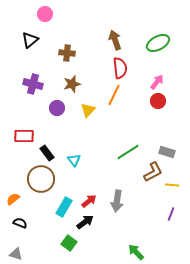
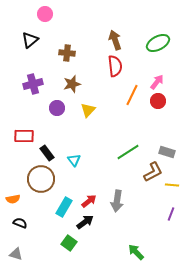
red semicircle: moved 5 px left, 2 px up
purple cross: rotated 30 degrees counterclockwise
orange line: moved 18 px right
orange semicircle: rotated 152 degrees counterclockwise
